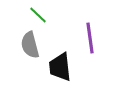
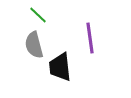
gray semicircle: moved 4 px right
